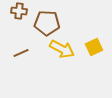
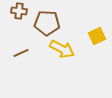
yellow square: moved 3 px right, 11 px up
